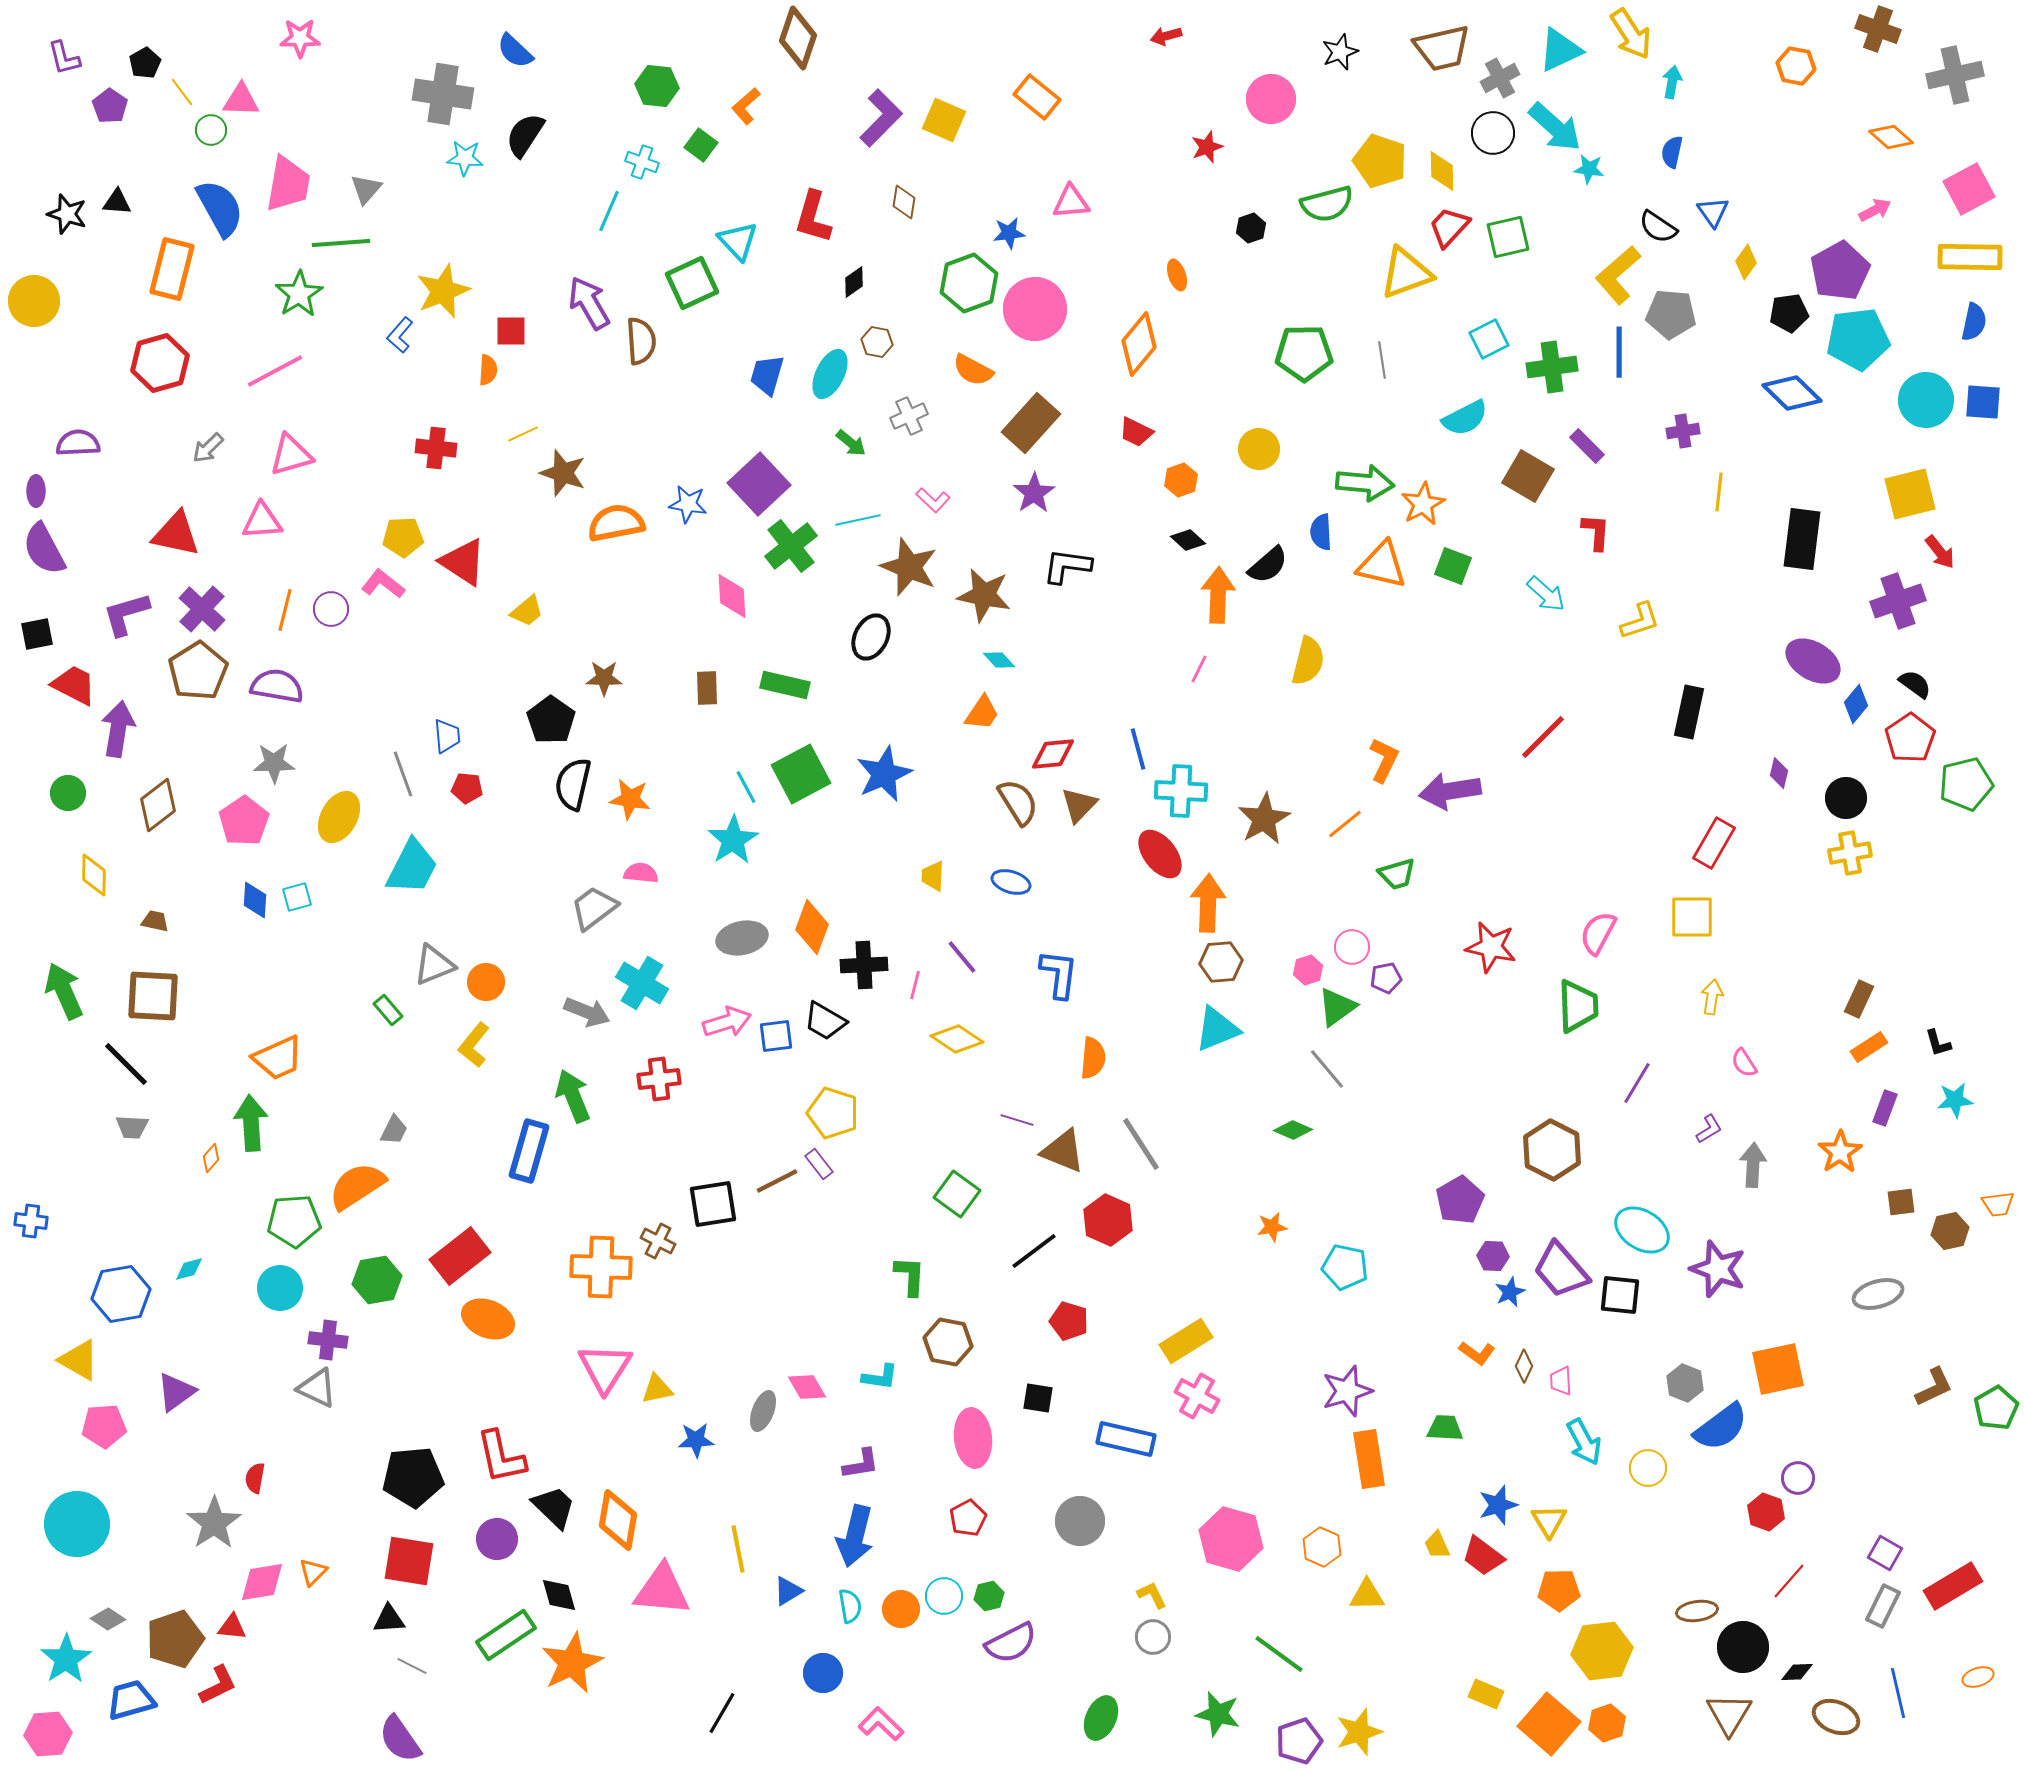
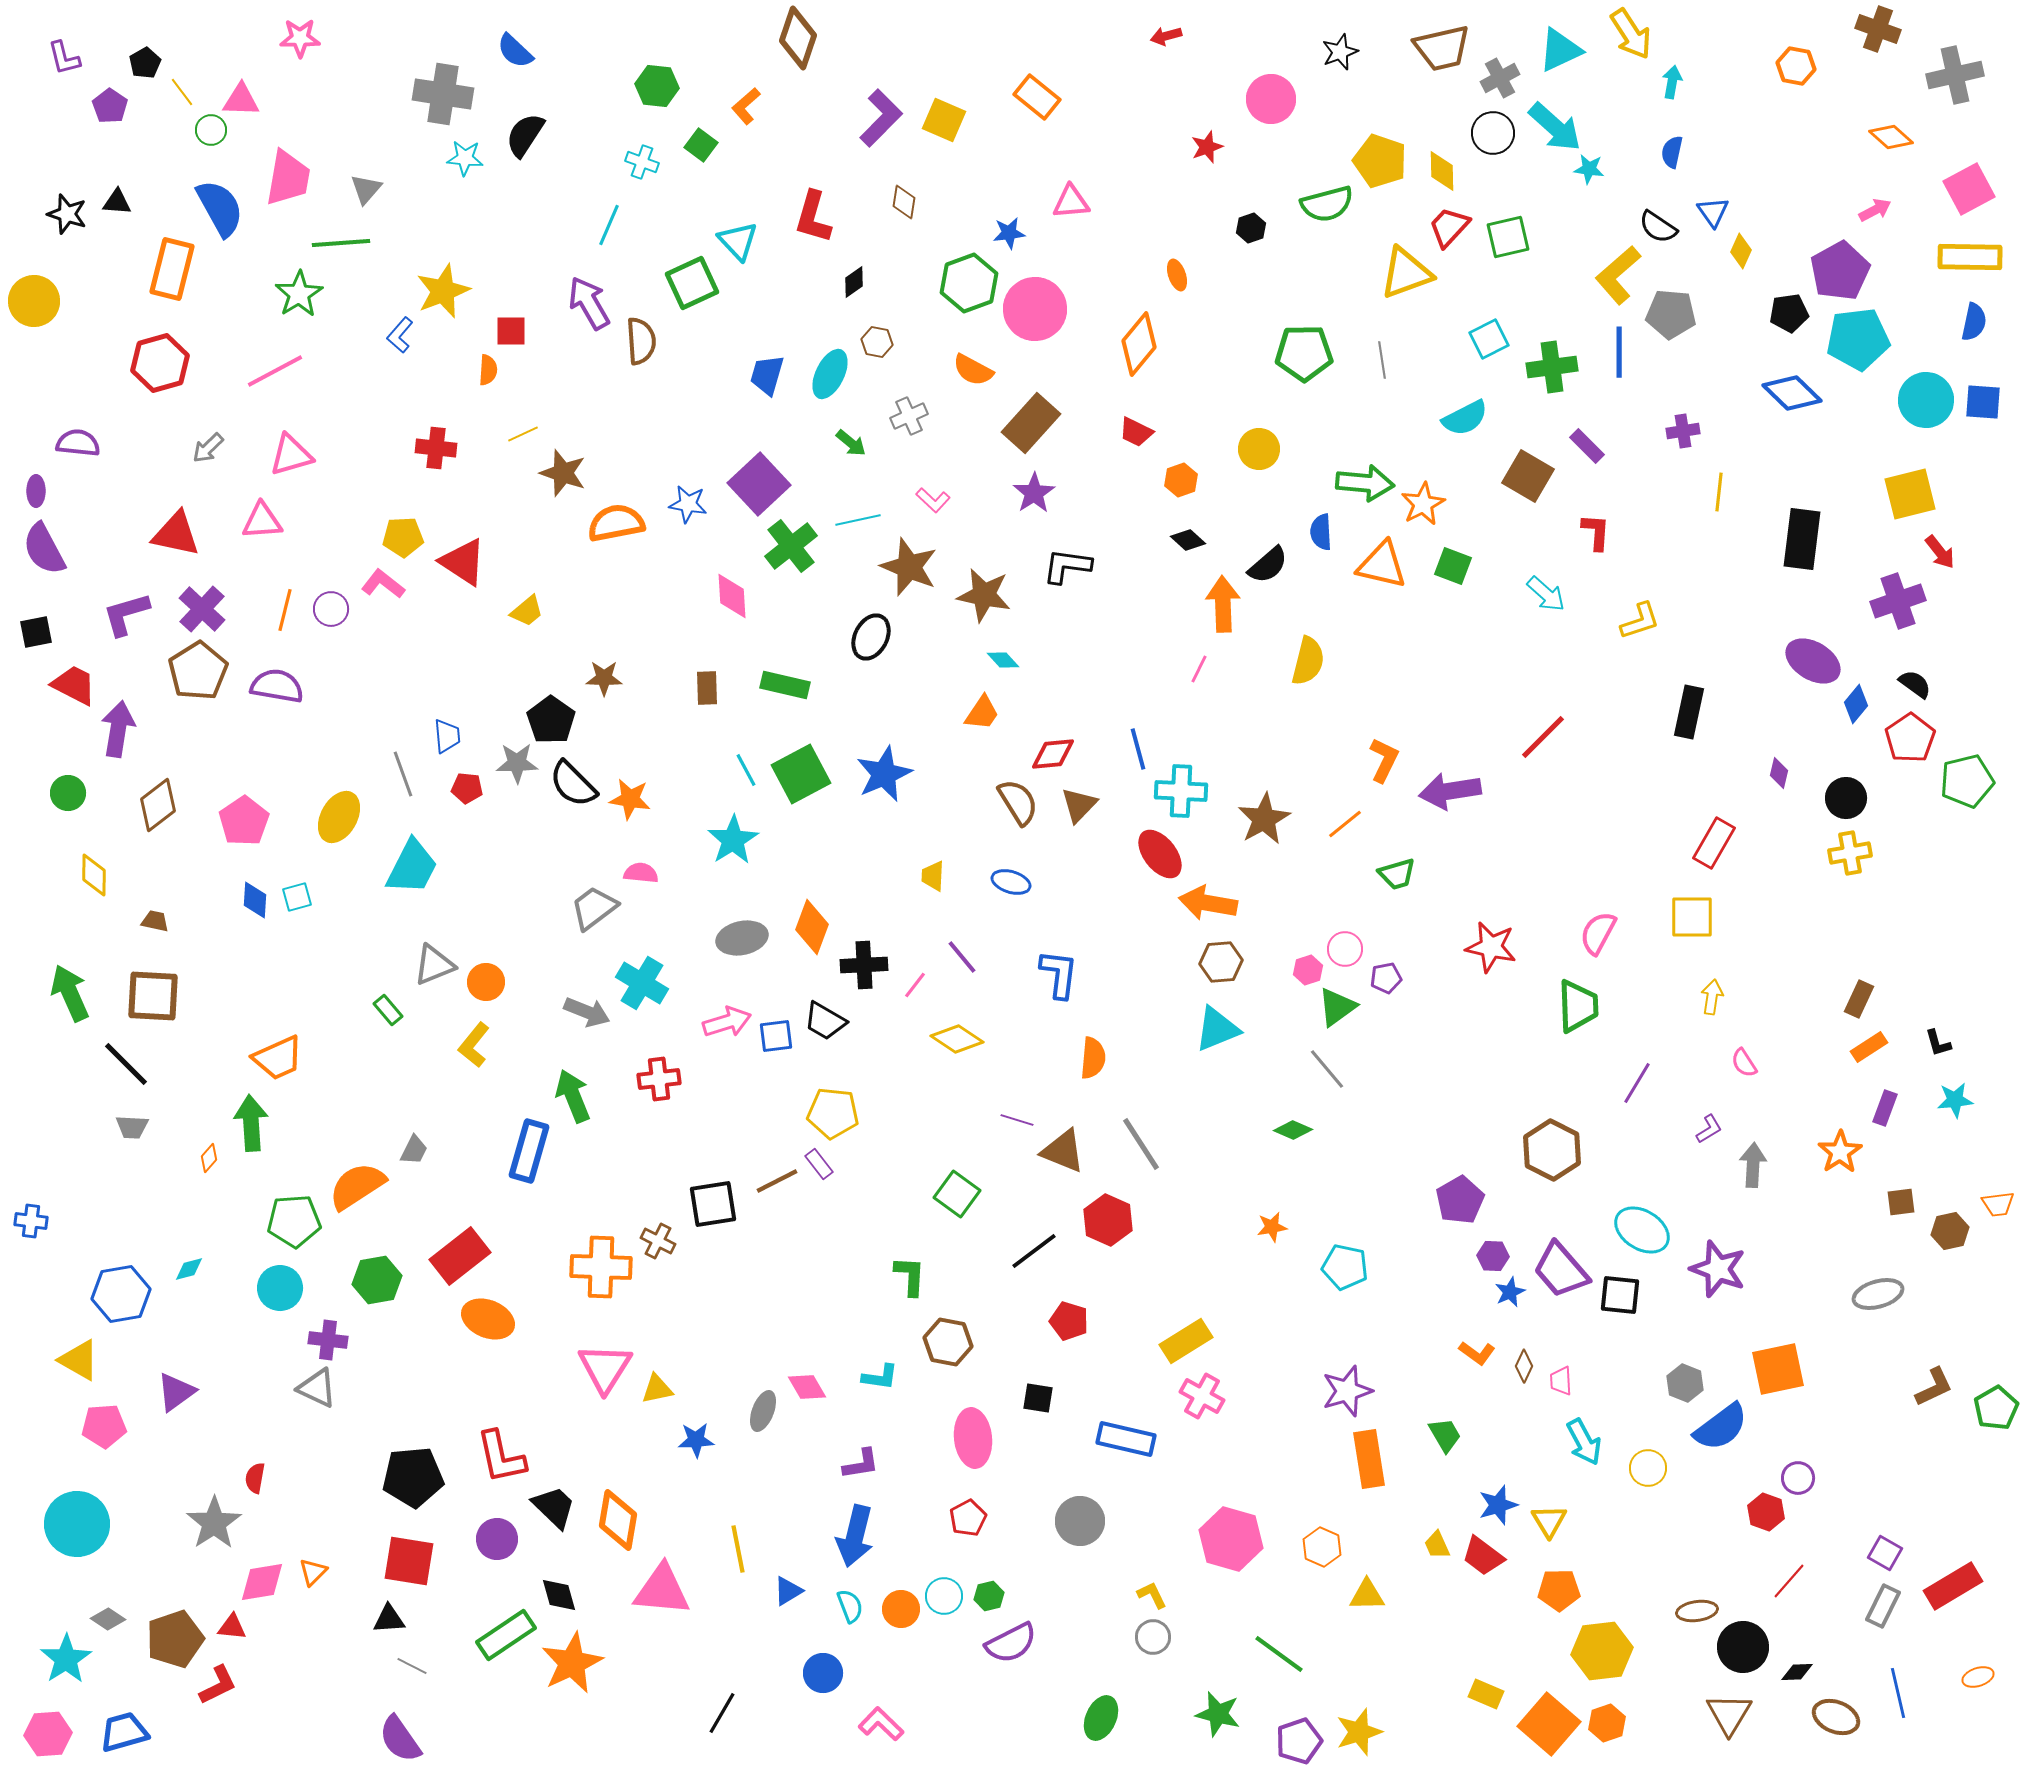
pink trapezoid at (288, 184): moved 6 px up
cyan line at (609, 211): moved 14 px down
yellow diamond at (1746, 262): moved 5 px left, 11 px up; rotated 12 degrees counterclockwise
purple semicircle at (78, 443): rotated 9 degrees clockwise
orange arrow at (1218, 595): moved 5 px right, 9 px down; rotated 4 degrees counterclockwise
black square at (37, 634): moved 1 px left, 2 px up
cyan diamond at (999, 660): moved 4 px right
gray star at (274, 763): moved 243 px right
black semicircle at (573, 784): rotated 58 degrees counterclockwise
green pentagon at (1966, 784): moved 1 px right, 3 px up
cyan line at (746, 787): moved 17 px up
orange arrow at (1208, 903): rotated 82 degrees counterclockwise
pink circle at (1352, 947): moved 7 px left, 2 px down
pink line at (915, 985): rotated 24 degrees clockwise
green arrow at (64, 991): moved 6 px right, 2 px down
yellow pentagon at (833, 1113): rotated 12 degrees counterclockwise
gray trapezoid at (394, 1130): moved 20 px right, 20 px down
orange diamond at (211, 1158): moved 2 px left
pink cross at (1197, 1396): moved 5 px right
green trapezoid at (1445, 1428): moved 7 px down; rotated 57 degrees clockwise
cyan semicircle at (850, 1606): rotated 12 degrees counterclockwise
blue trapezoid at (131, 1700): moved 7 px left, 32 px down
